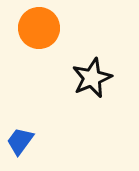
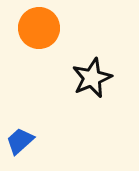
blue trapezoid: rotated 12 degrees clockwise
